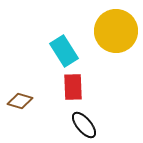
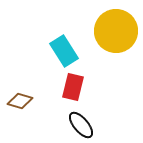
red rectangle: rotated 16 degrees clockwise
black ellipse: moved 3 px left
